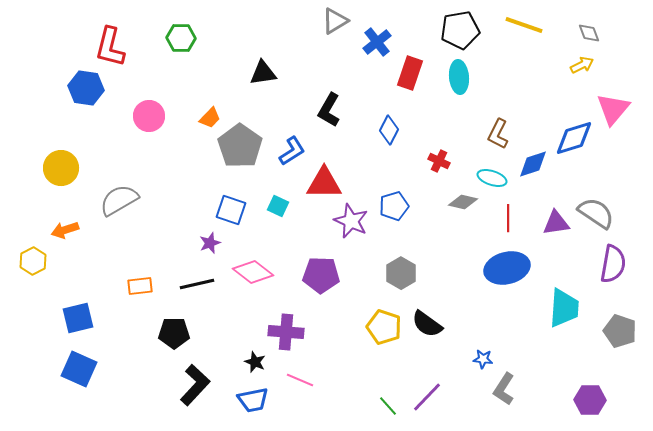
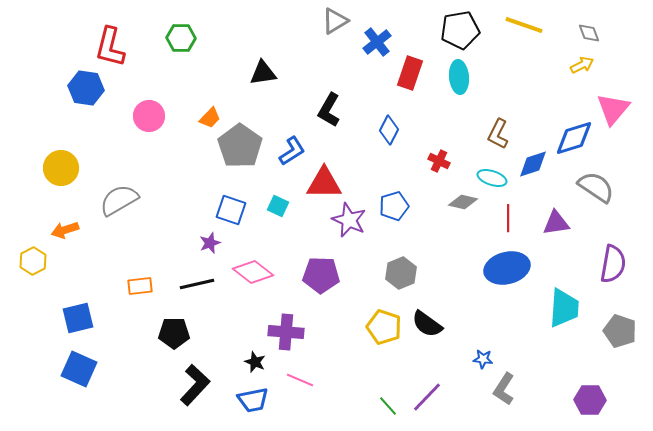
gray semicircle at (596, 213): moved 26 px up
purple star at (351, 221): moved 2 px left, 1 px up
gray hexagon at (401, 273): rotated 8 degrees clockwise
